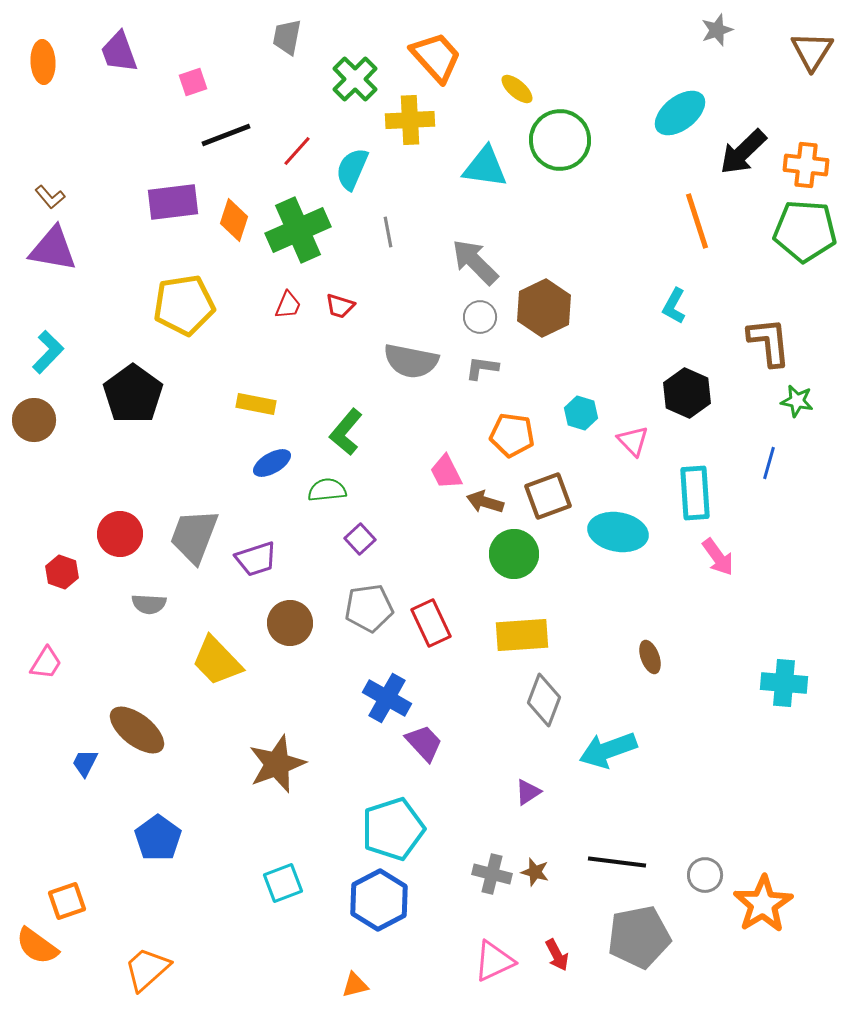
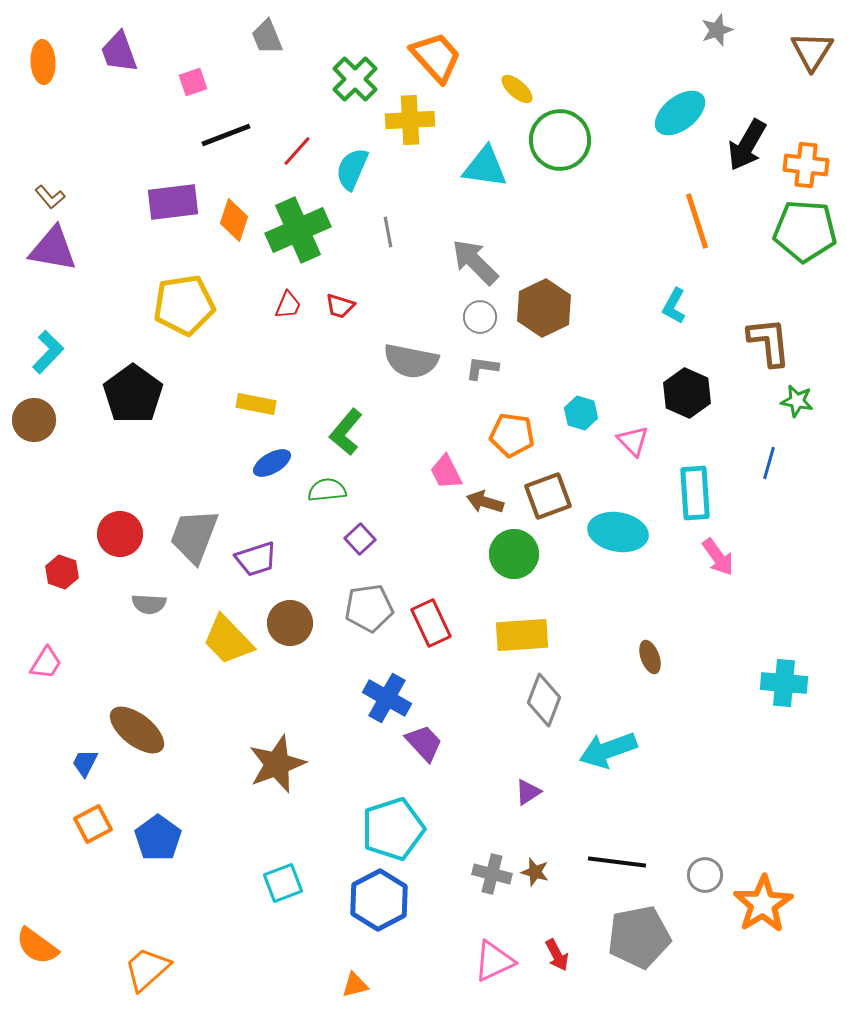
gray trapezoid at (287, 37): moved 20 px left; rotated 33 degrees counterclockwise
black arrow at (743, 152): moved 4 px right, 7 px up; rotated 16 degrees counterclockwise
yellow trapezoid at (217, 661): moved 11 px right, 21 px up
orange square at (67, 901): moved 26 px right, 77 px up; rotated 9 degrees counterclockwise
